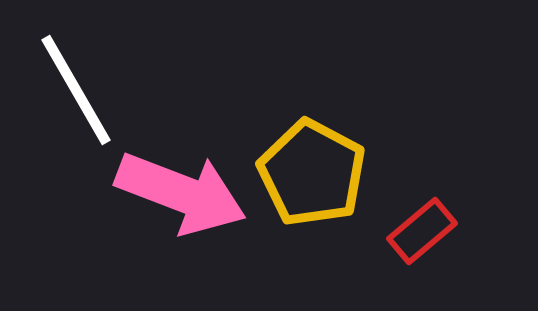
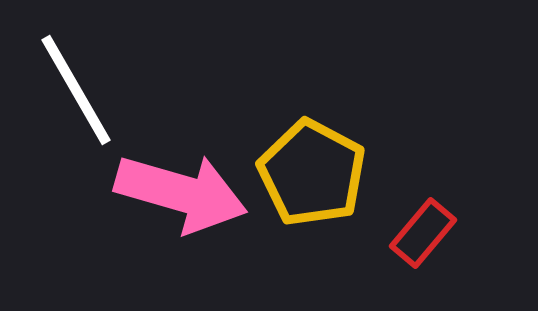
pink arrow: rotated 5 degrees counterclockwise
red rectangle: moved 1 px right, 2 px down; rotated 10 degrees counterclockwise
